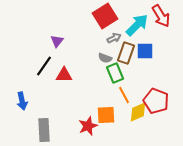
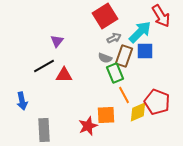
cyan arrow: moved 3 px right, 7 px down
brown rectangle: moved 2 px left, 3 px down
black line: rotated 25 degrees clockwise
red pentagon: moved 1 px right, 1 px down
